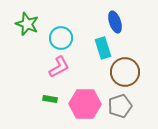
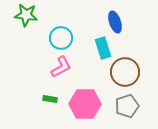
green star: moved 1 px left, 9 px up; rotated 15 degrees counterclockwise
pink L-shape: moved 2 px right
gray pentagon: moved 7 px right
